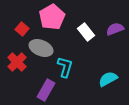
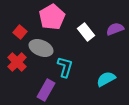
red square: moved 2 px left, 3 px down
cyan semicircle: moved 2 px left
